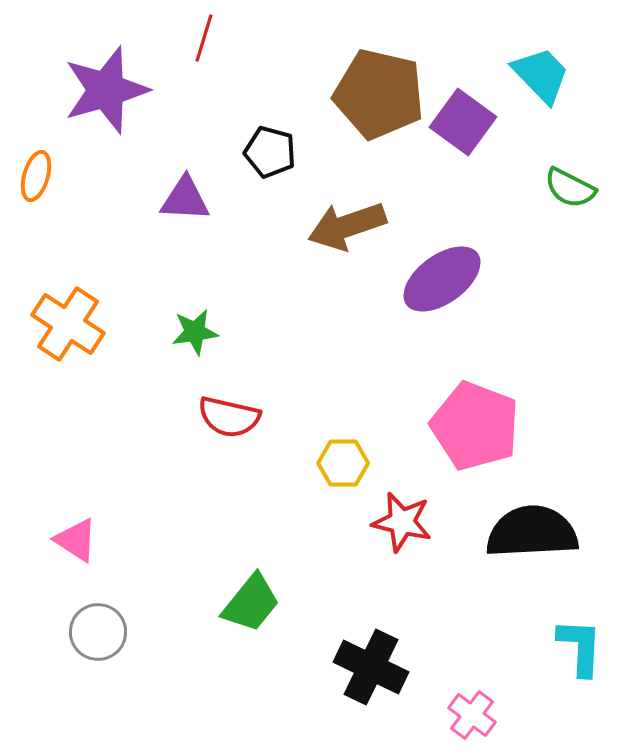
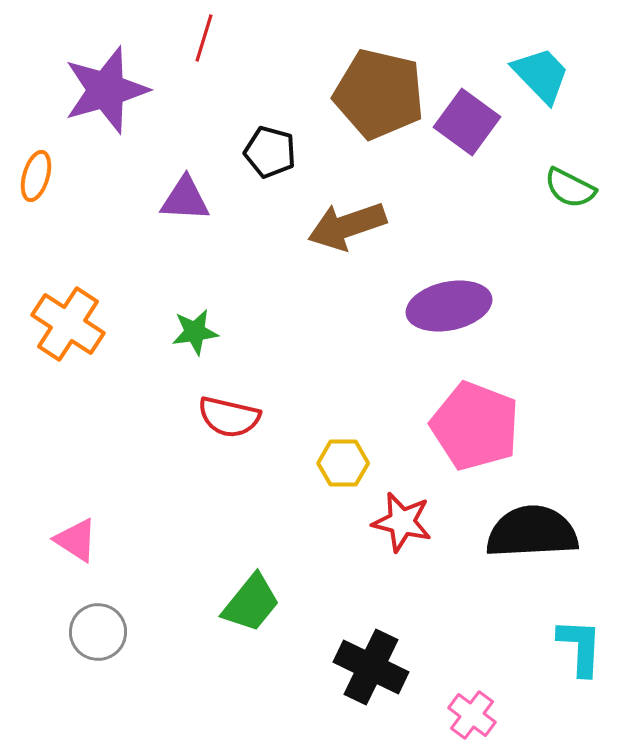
purple square: moved 4 px right
purple ellipse: moved 7 px right, 27 px down; rotated 24 degrees clockwise
